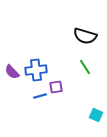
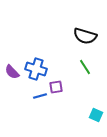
blue cross: moved 1 px up; rotated 25 degrees clockwise
